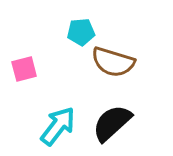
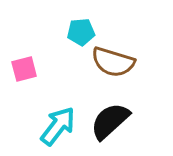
black semicircle: moved 2 px left, 2 px up
